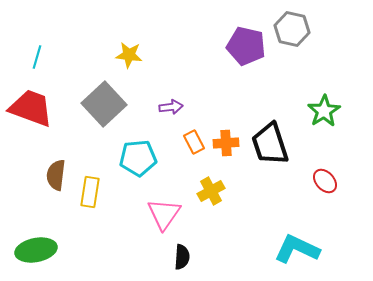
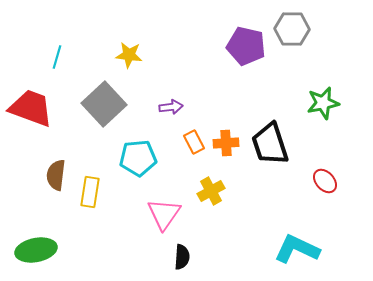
gray hexagon: rotated 12 degrees counterclockwise
cyan line: moved 20 px right
green star: moved 1 px left, 8 px up; rotated 20 degrees clockwise
